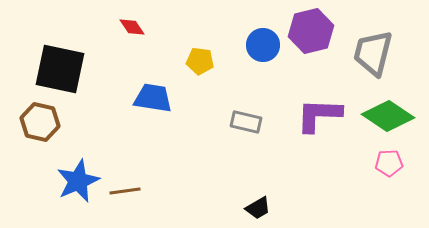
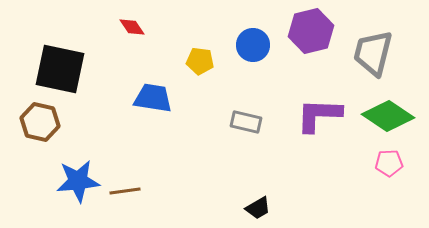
blue circle: moved 10 px left
blue star: rotated 18 degrees clockwise
